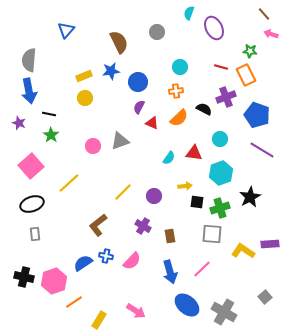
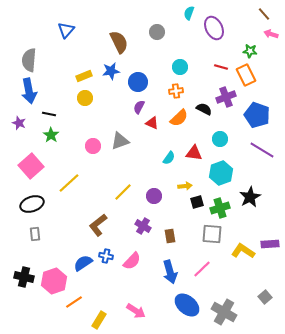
black square at (197, 202): rotated 24 degrees counterclockwise
